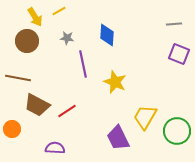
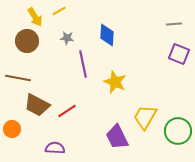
green circle: moved 1 px right
purple trapezoid: moved 1 px left, 1 px up
